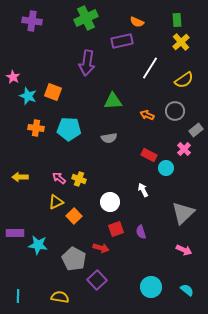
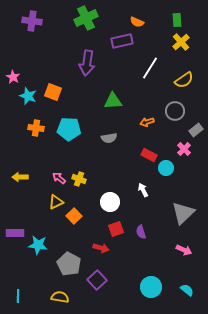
orange arrow at (147, 115): moved 7 px down; rotated 40 degrees counterclockwise
gray pentagon at (74, 259): moved 5 px left, 5 px down
